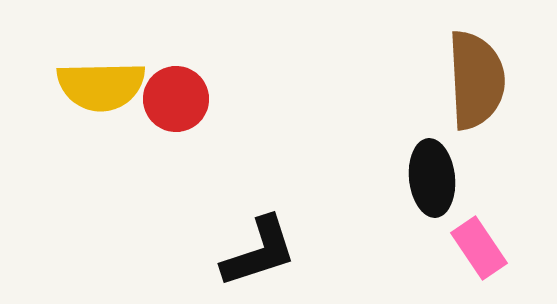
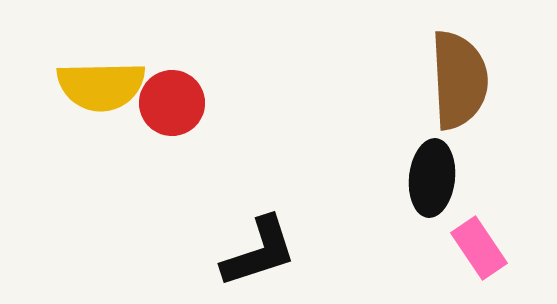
brown semicircle: moved 17 px left
red circle: moved 4 px left, 4 px down
black ellipse: rotated 12 degrees clockwise
